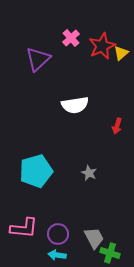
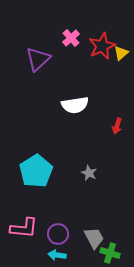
cyan pentagon: rotated 16 degrees counterclockwise
